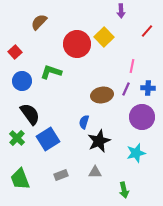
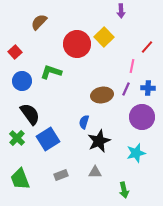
red line: moved 16 px down
